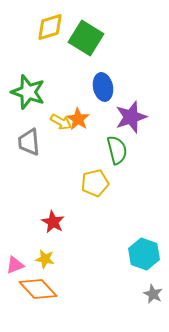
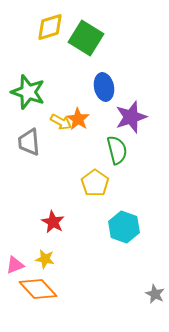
blue ellipse: moved 1 px right
yellow pentagon: rotated 24 degrees counterclockwise
cyan hexagon: moved 20 px left, 27 px up
gray star: moved 2 px right
